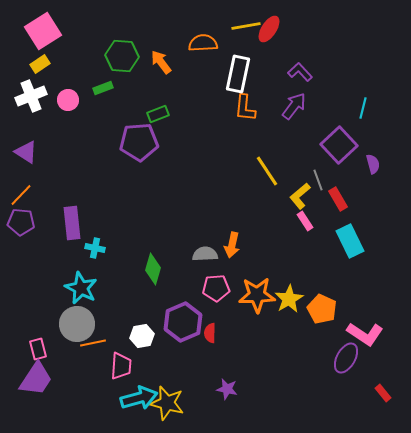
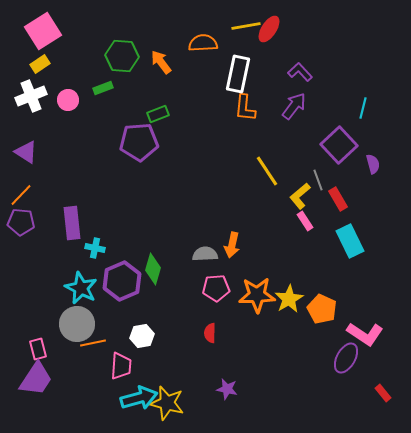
purple hexagon at (183, 322): moved 61 px left, 41 px up
